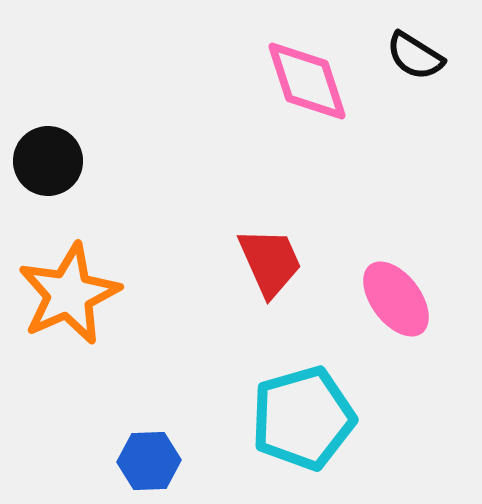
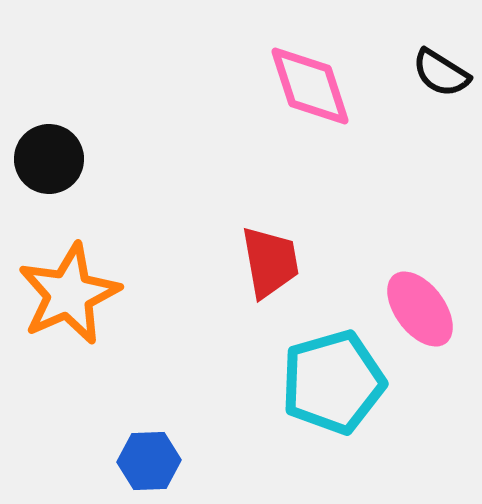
black semicircle: moved 26 px right, 17 px down
pink diamond: moved 3 px right, 5 px down
black circle: moved 1 px right, 2 px up
red trapezoid: rotated 14 degrees clockwise
pink ellipse: moved 24 px right, 10 px down
cyan pentagon: moved 30 px right, 36 px up
